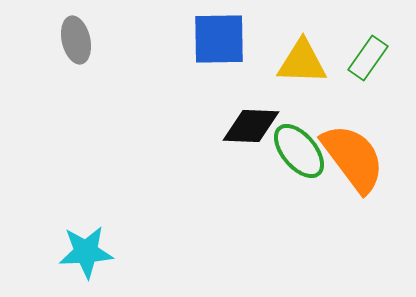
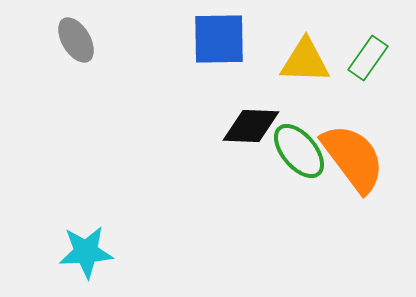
gray ellipse: rotated 18 degrees counterclockwise
yellow triangle: moved 3 px right, 1 px up
